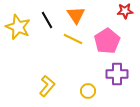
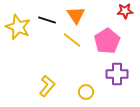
black line: rotated 42 degrees counterclockwise
yellow line: moved 1 px left, 1 px down; rotated 12 degrees clockwise
yellow circle: moved 2 px left, 1 px down
